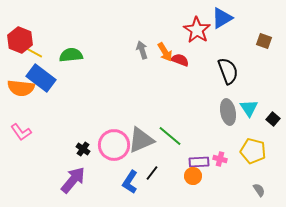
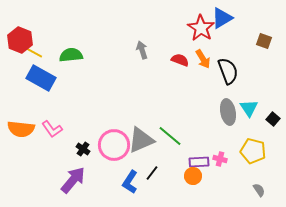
red star: moved 4 px right, 2 px up
orange arrow: moved 38 px right, 7 px down
blue rectangle: rotated 8 degrees counterclockwise
orange semicircle: moved 41 px down
pink L-shape: moved 31 px right, 3 px up
